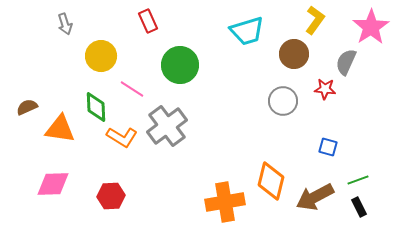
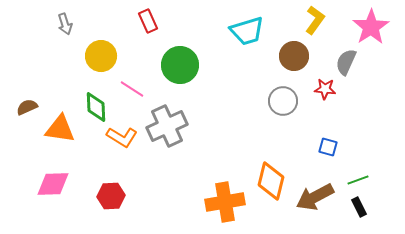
brown circle: moved 2 px down
gray cross: rotated 12 degrees clockwise
